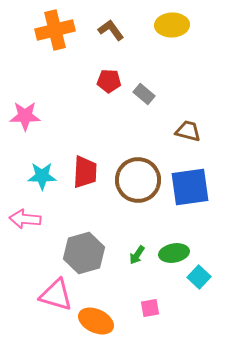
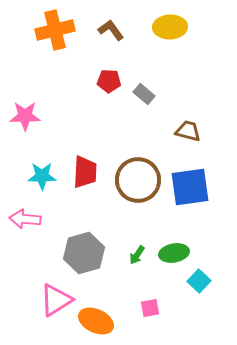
yellow ellipse: moved 2 px left, 2 px down
cyan square: moved 4 px down
pink triangle: moved 5 px down; rotated 48 degrees counterclockwise
